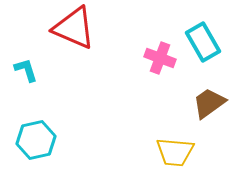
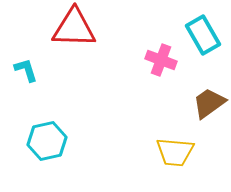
red triangle: rotated 21 degrees counterclockwise
cyan rectangle: moved 7 px up
pink cross: moved 1 px right, 2 px down
cyan hexagon: moved 11 px right, 1 px down
